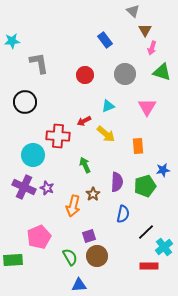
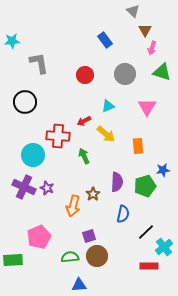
green arrow: moved 1 px left, 9 px up
green semicircle: rotated 66 degrees counterclockwise
